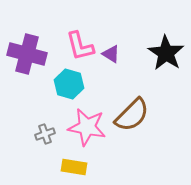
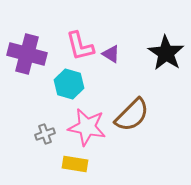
yellow rectangle: moved 1 px right, 3 px up
